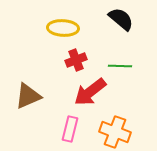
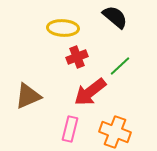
black semicircle: moved 6 px left, 2 px up
red cross: moved 1 px right, 3 px up
green line: rotated 45 degrees counterclockwise
